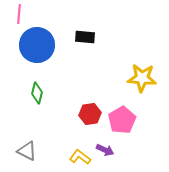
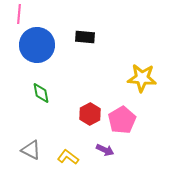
green diamond: moved 4 px right; rotated 25 degrees counterclockwise
red hexagon: rotated 20 degrees counterclockwise
gray triangle: moved 4 px right, 1 px up
yellow L-shape: moved 12 px left
